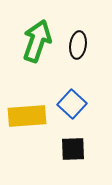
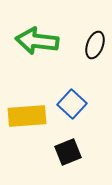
green arrow: rotated 102 degrees counterclockwise
black ellipse: moved 17 px right; rotated 12 degrees clockwise
black square: moved 5 px left, 3 px down; rotated 20 degrees counterclockwise
